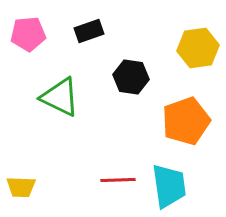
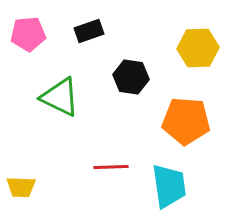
yellow hexagon: rotated 6 degrees clockwise
orange pentagon: rotated 24 degrees clockwise
red line: moved 7 px left, 13 px up
